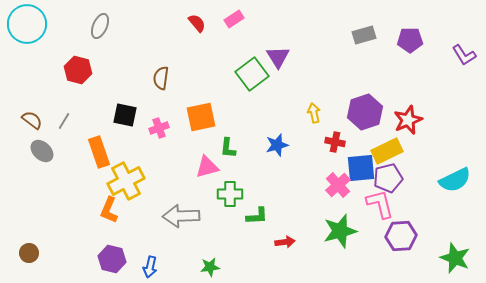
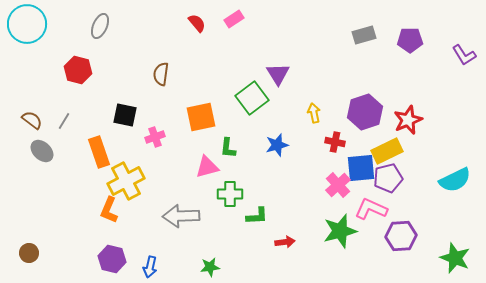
purple triangle at (278, 57): moved 17 px down
green square at (252, 74): moved 24 px down
brown semicircle at (161, 78): moved 4 px up
pink cross at (159, 128): moved 4 px left, 9 px down
pink L-shape at (380, 204): moved 9 px left, 5 px down; rotated 52 degrees counterclockwise
